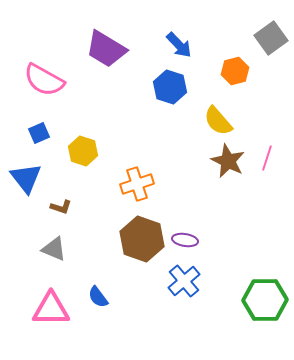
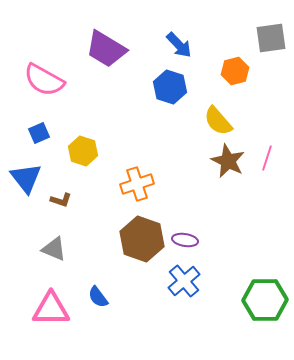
gray square: rotated 28 degrees clockwise
brown L-shape: moved 7 px up
